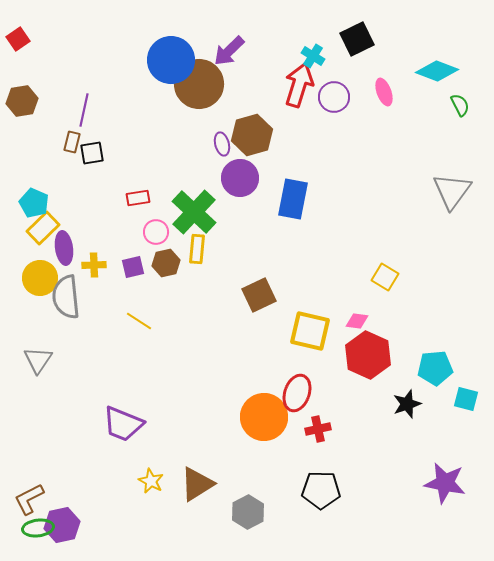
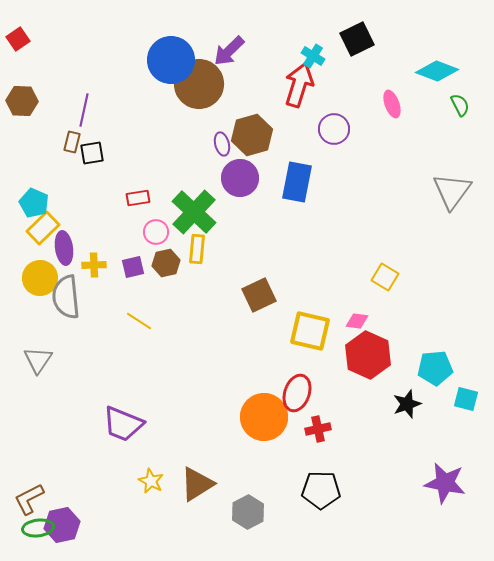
pink ellipse at (384, 92): moved 8 px right, 12 px down
purple circle at (334, 97): moved 32 px down
brown hexagon at (22, 101): rotated 12 degrees clockwise
blue rectangle at (293, 199): moved 4 px right, 17 px up
